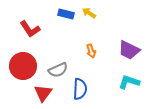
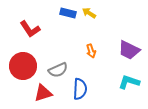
blue rectangle: moved 2 px right, 1 px up
red triangle: rotated 36 degrees clockwise
